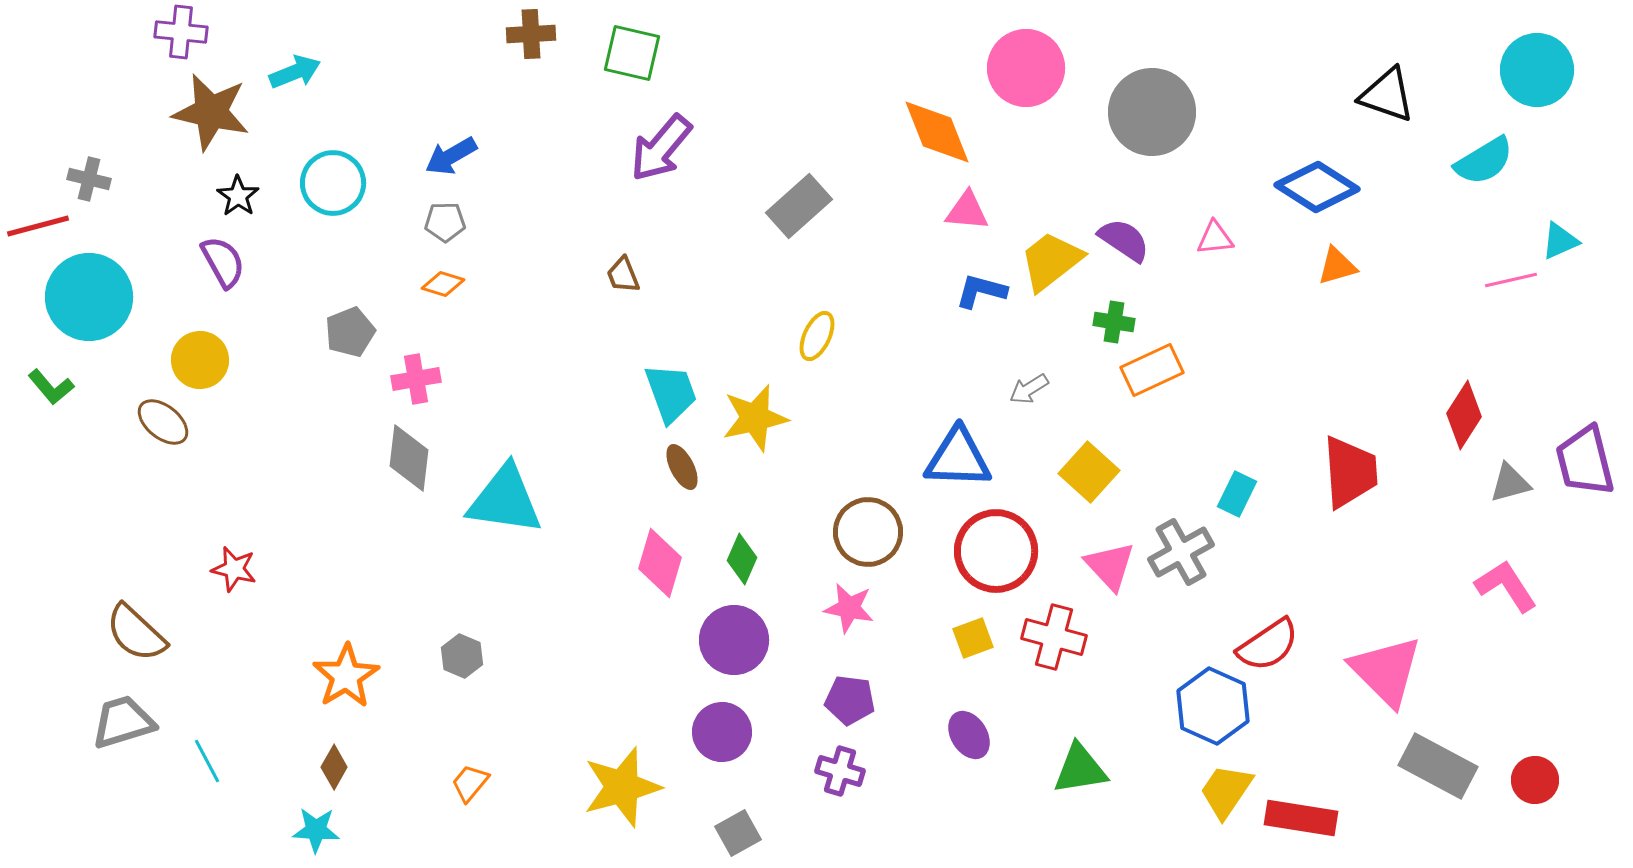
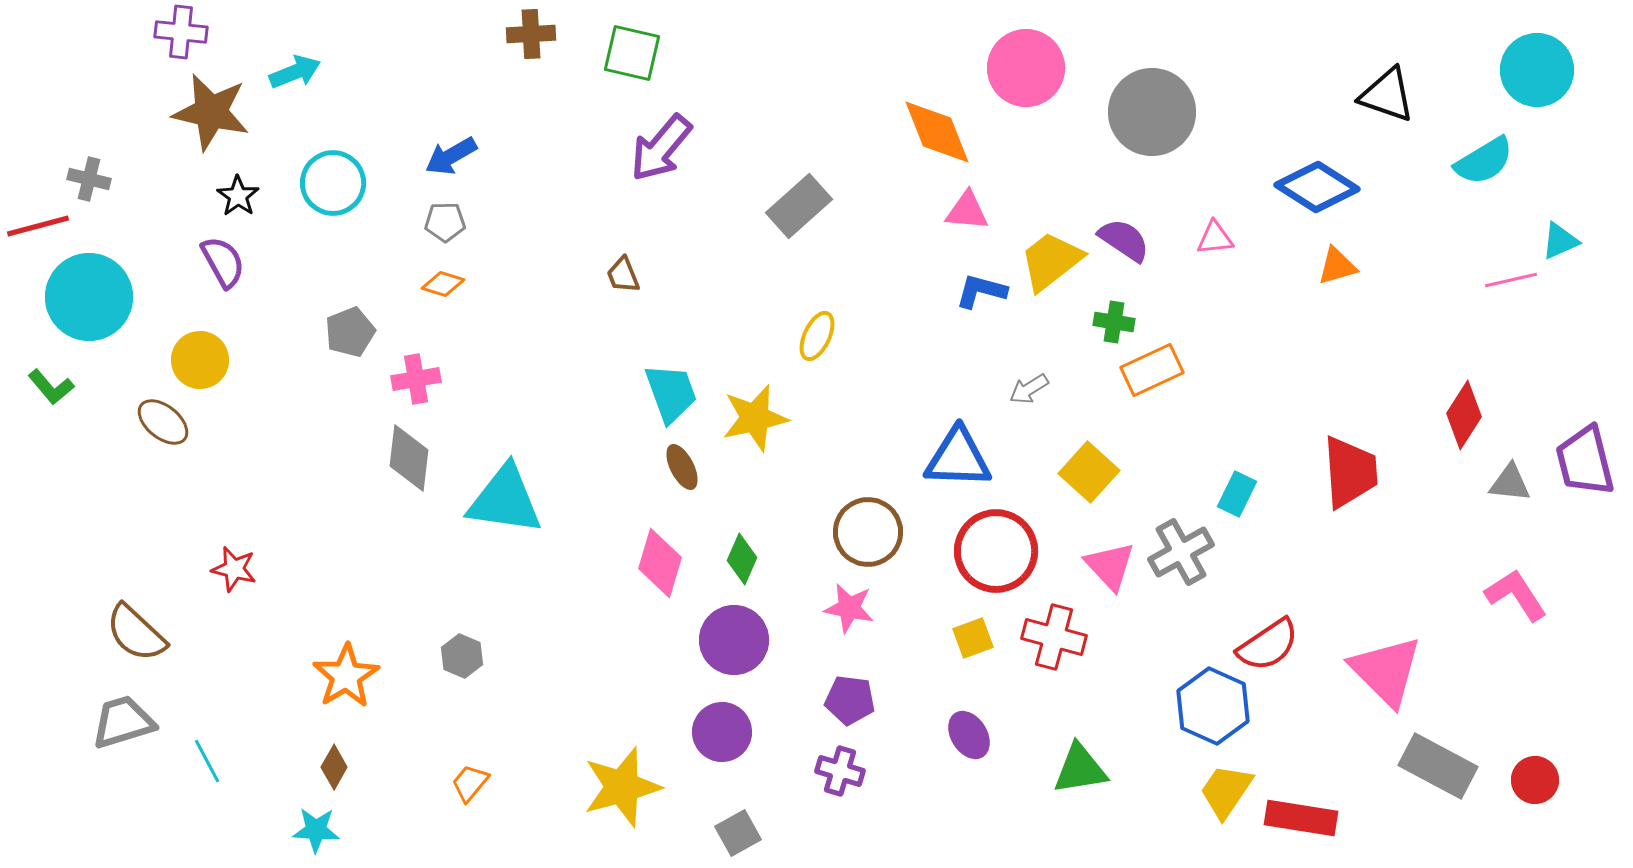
gray triangle at (1510, 483): rotated 21 degrees clockwise
pink L-shape at (1506, 586): moved 10 px right, 9 px down
